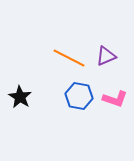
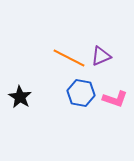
purple triangle: moved 5 px left
blue hexagon: moved 2 px right, 3 px up
